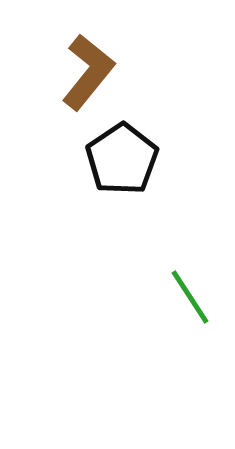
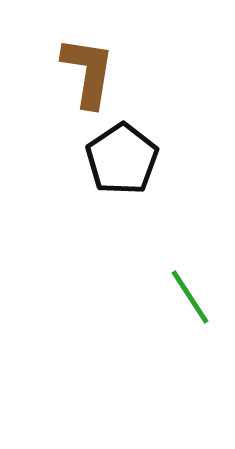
brown L-shape: rotated 30 degrees counterclockwise
